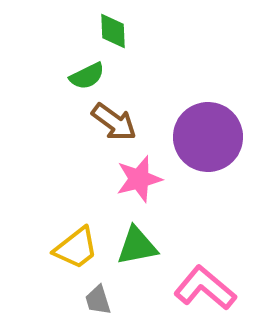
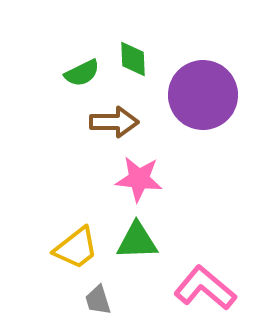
green diamond: moved 20 px right, 28 px down
green semicircle: moved 5 px left, 3 px up
brown arrow: rotated 36 degrees counterclockwise
purple circle: moved 5 px left, 42 px up
pink star: rotated 21 degrees clockwise
green triangle: moved 5 px up; rotated 9 degrees clockwise
